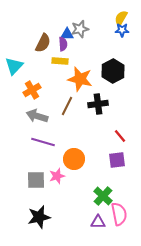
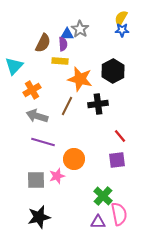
gray star: rotated 24 degrees counterclockwise
